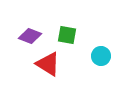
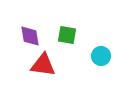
purple diamond: rotated 60 degrees clockwise
red triangle: moved 5 px left, 1 px down; rotated 24 degrees counterclockwise
